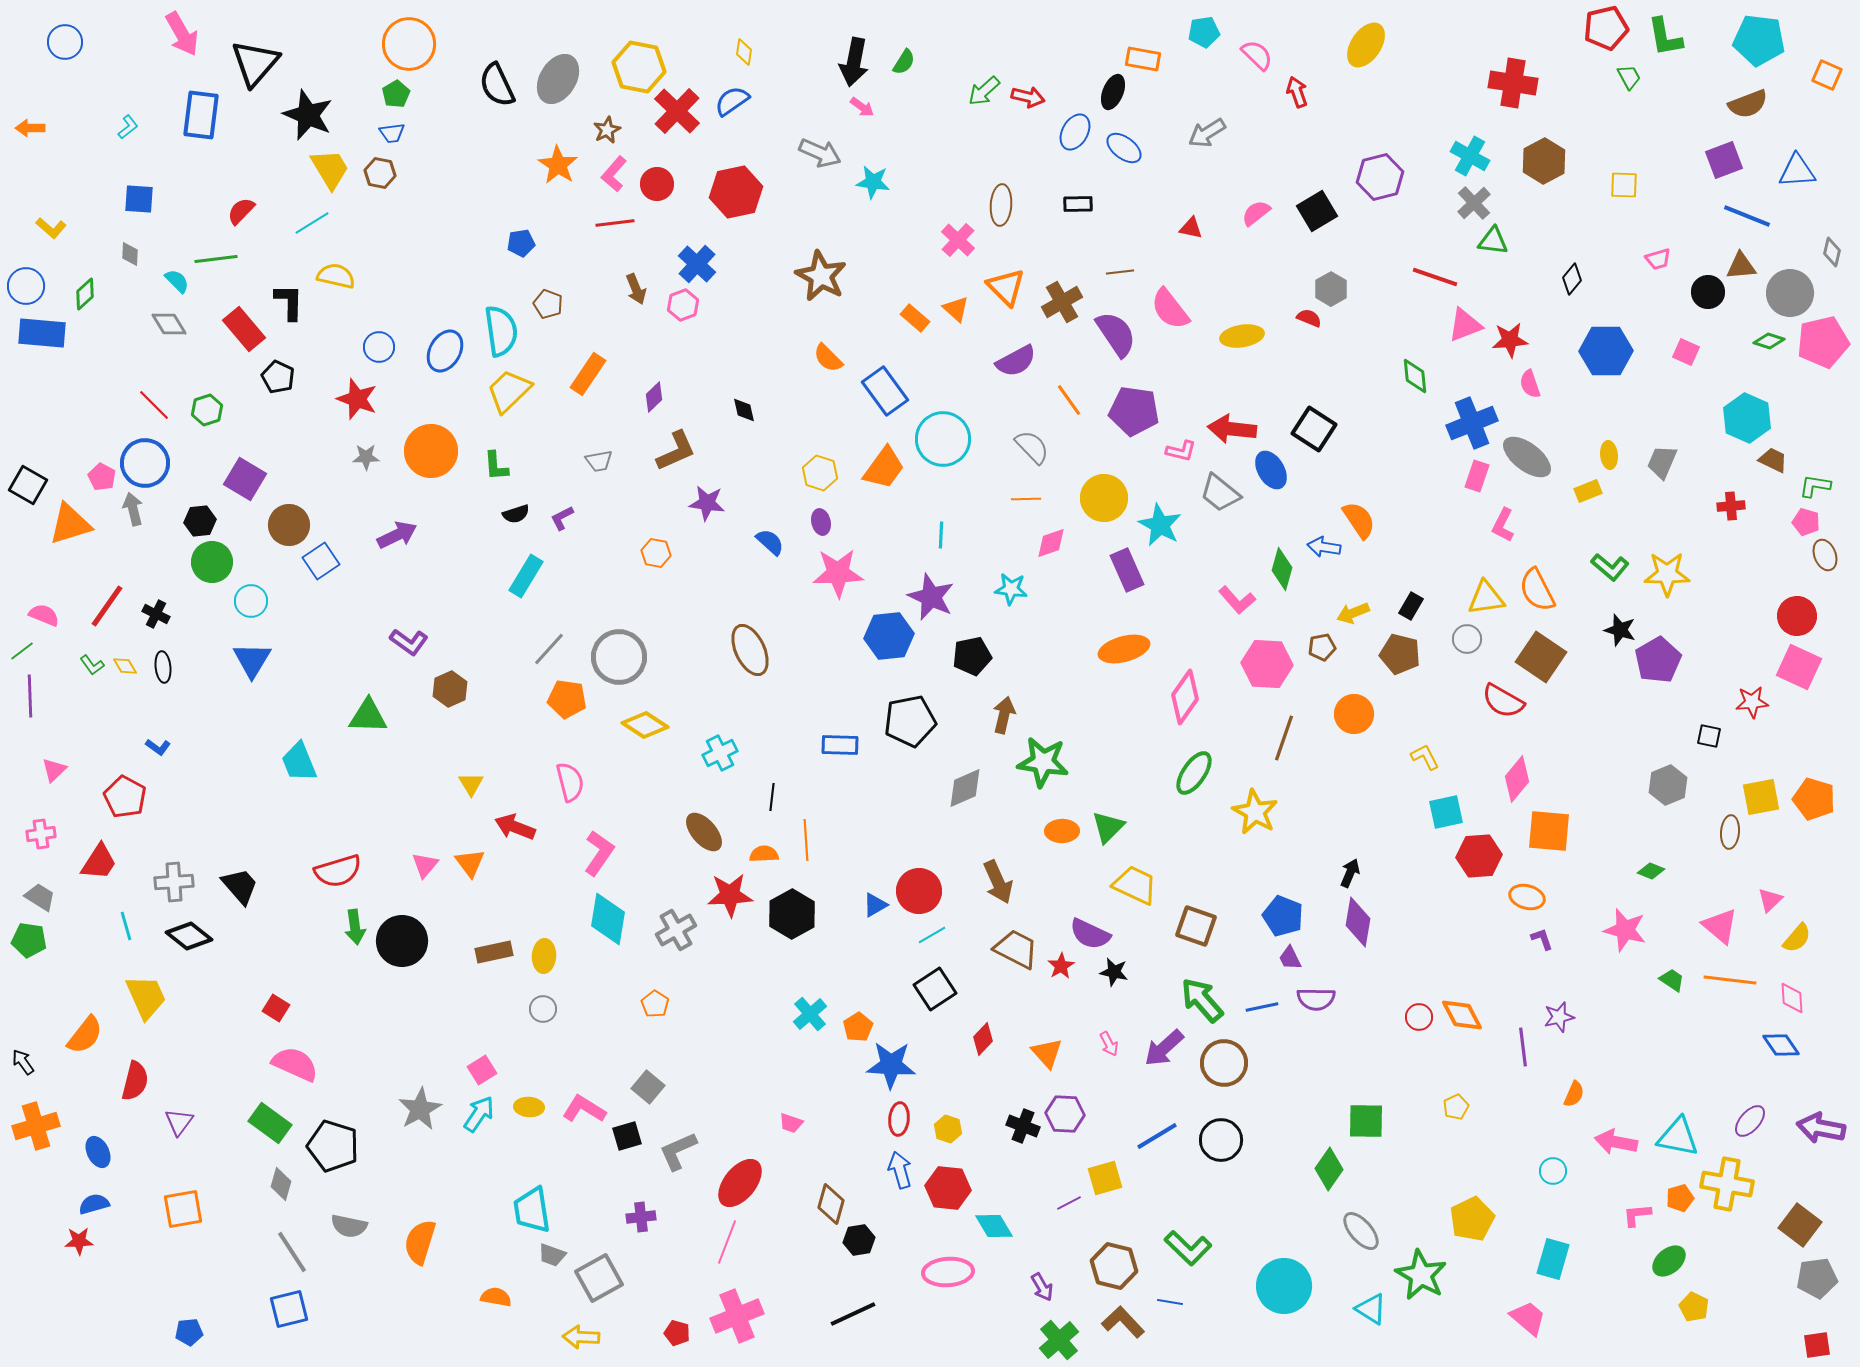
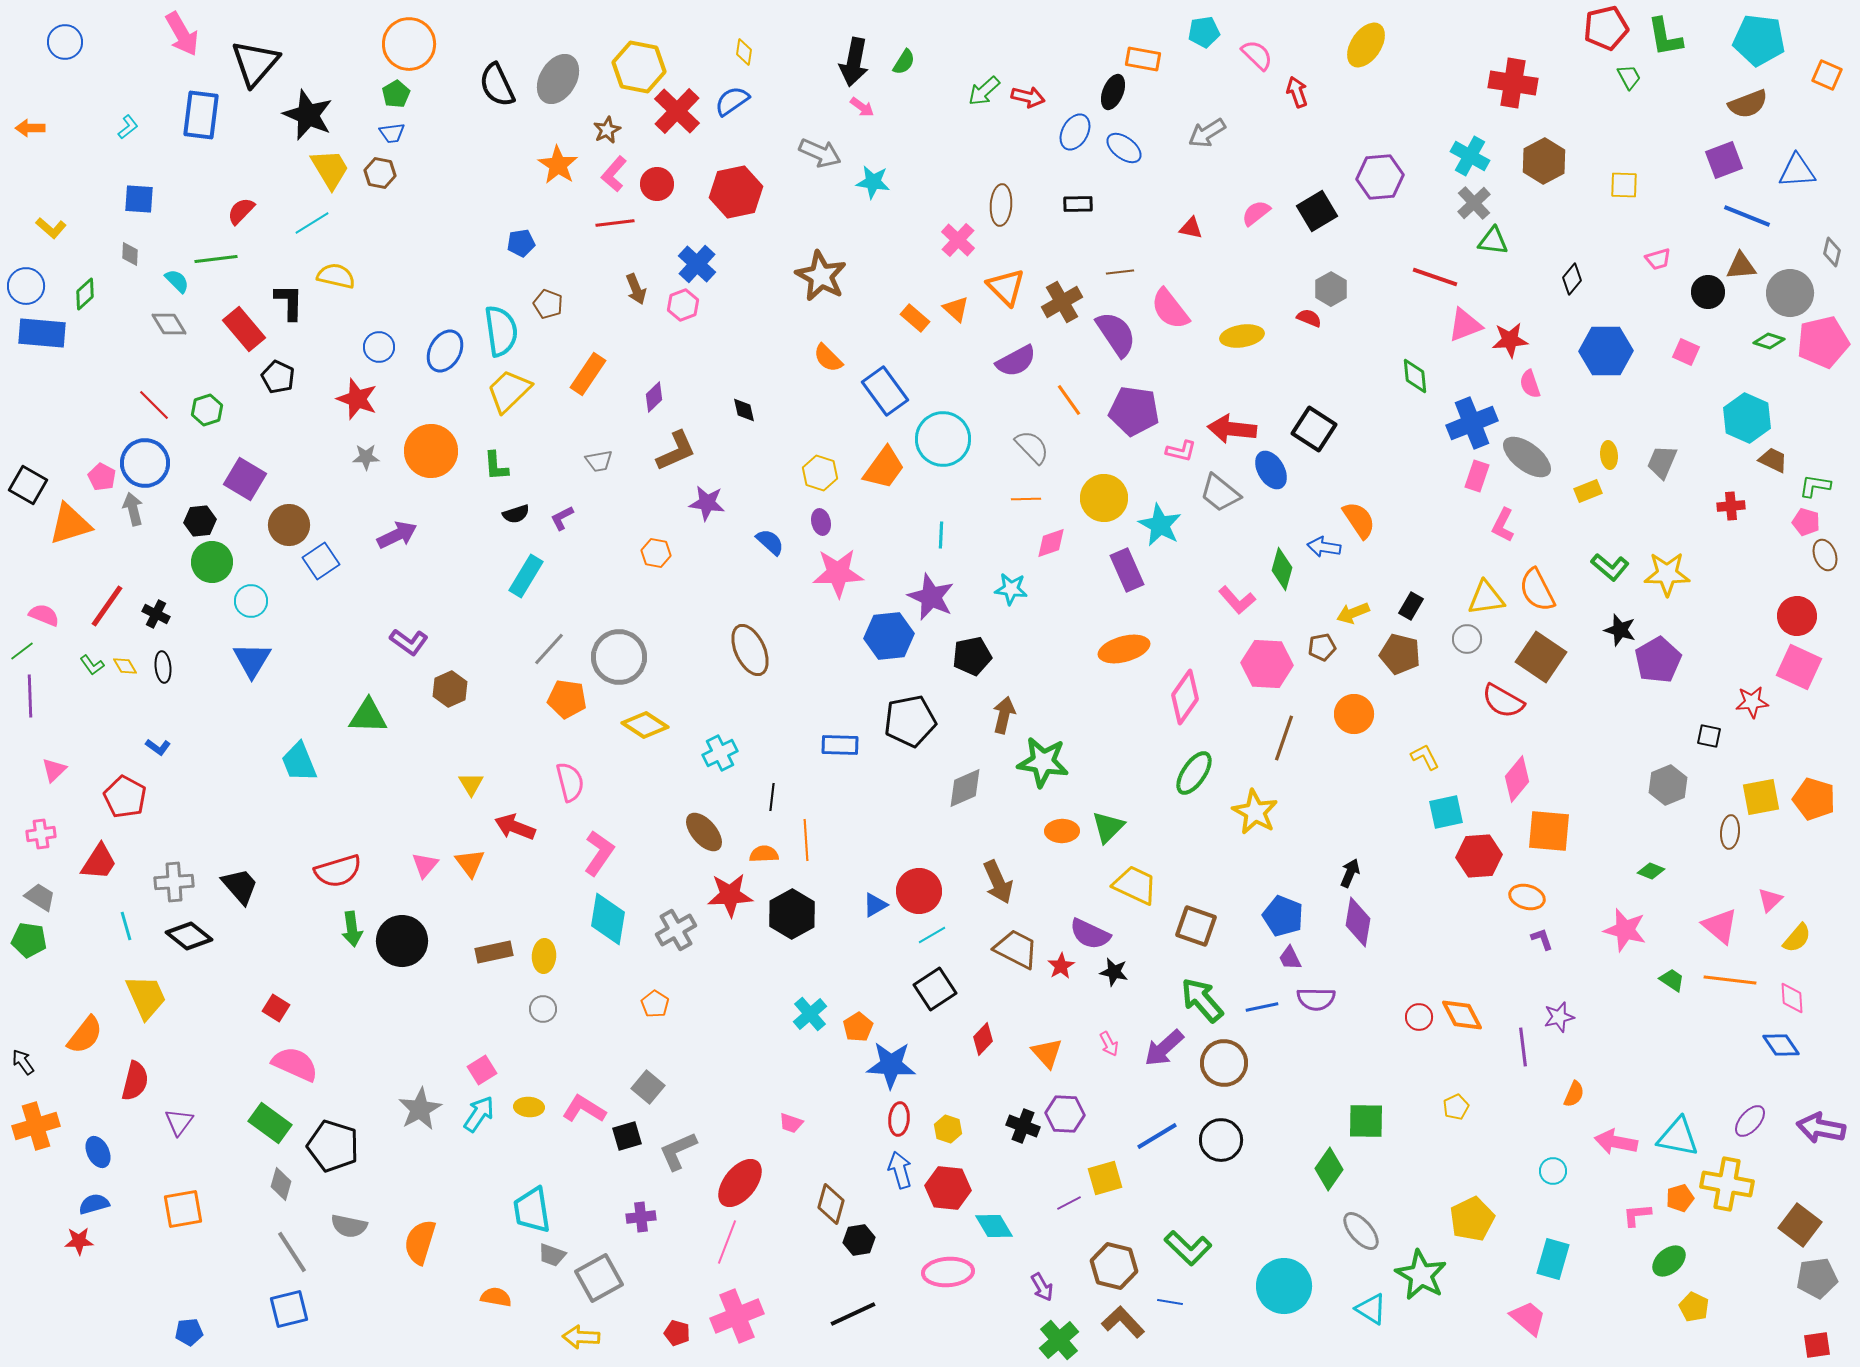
purple hexagon at (1380, 177): rotated 9 degrees clockwise
green arrow at (355, 927): moved 3 px left, 2 px down
